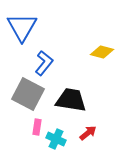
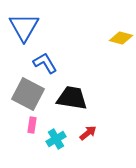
blue triangle: moved 2 px right
yellow diamond: moved 19 px right, 14 px up
blue L-shape: moved 1 px right; rotated 70 degrees counterclockwise
black trapezoid: moved 1 px right, 2 px up
pink rectangle: moved 5 px left, 2 px up
cyan cross: rotated 36 degrees clockwise
